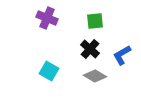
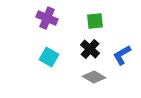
cyan square: moved 14 px up
gray diamond: moved 1 px left, 1 px down
